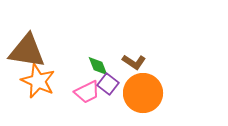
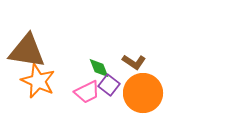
green diamond: moved 1 px right, 2 px down
purple square: moved 1 px right, 1 px down
